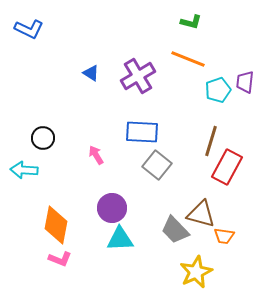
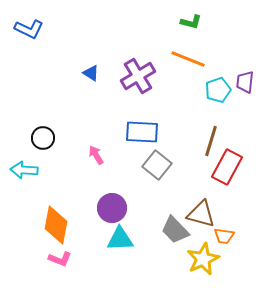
yellow star: moved 7 px right, 13 px up
